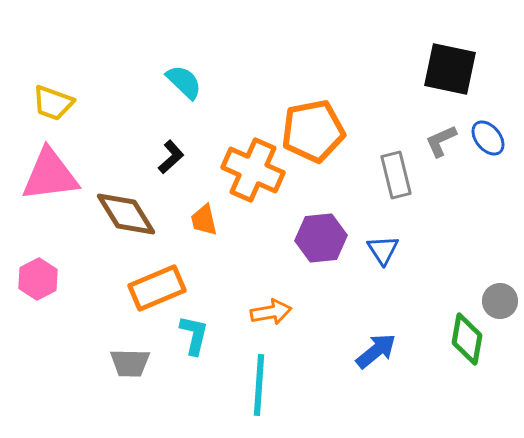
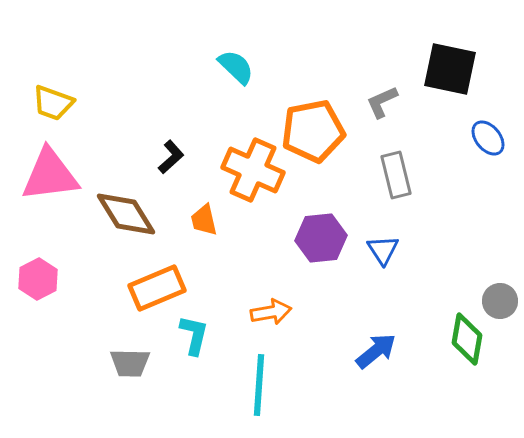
cyan semicircle: moved 52 px right, 15 px up
gray L-shape: moved 59 px left, 39 px up
